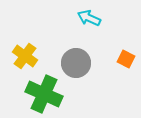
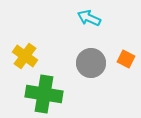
gray circle: moved 15 px right
green cross: rotated 15 degrees counterclockwise
